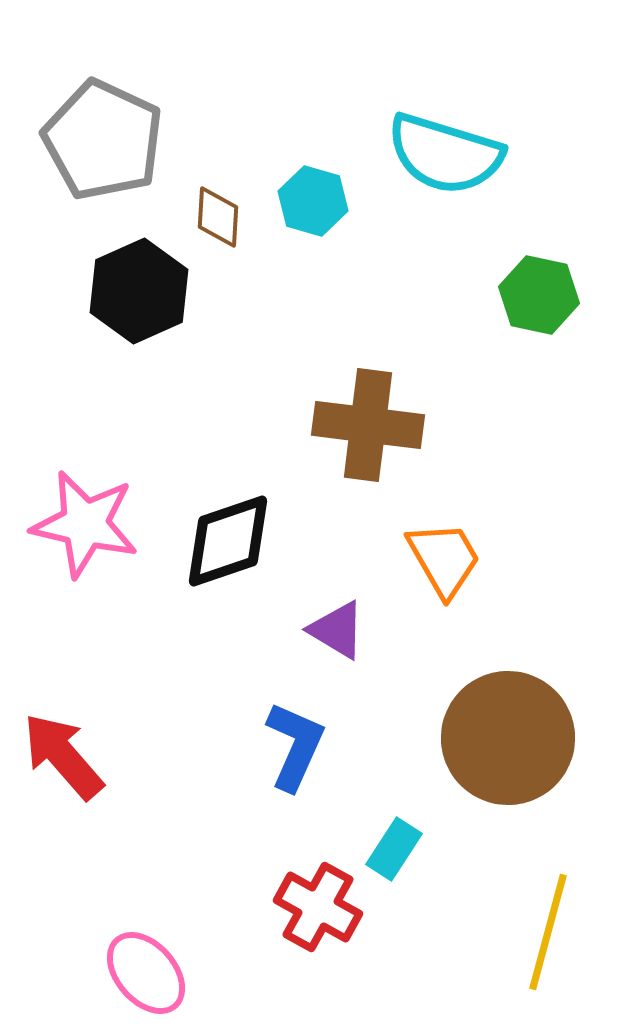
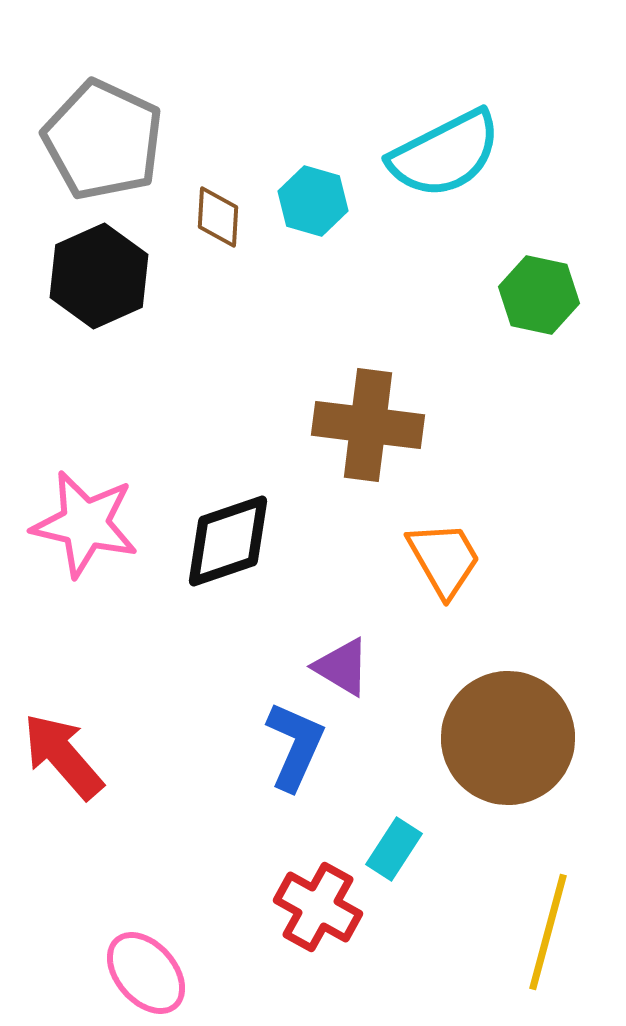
cyan semicircle: rotated 44 degrees counterclockwise
black hexagon: moved 40 px left, 15 px up
purple triangle: moved 5 px right, 37 px down
